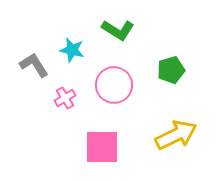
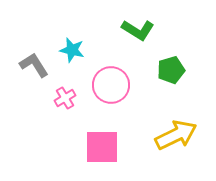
green L-shape: moved 20 px right
pink circle: moved 3 px left
